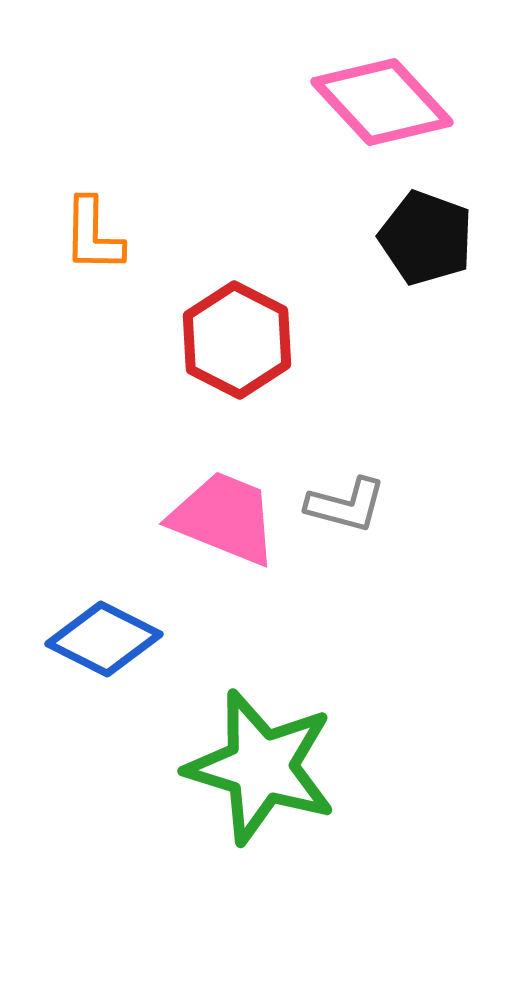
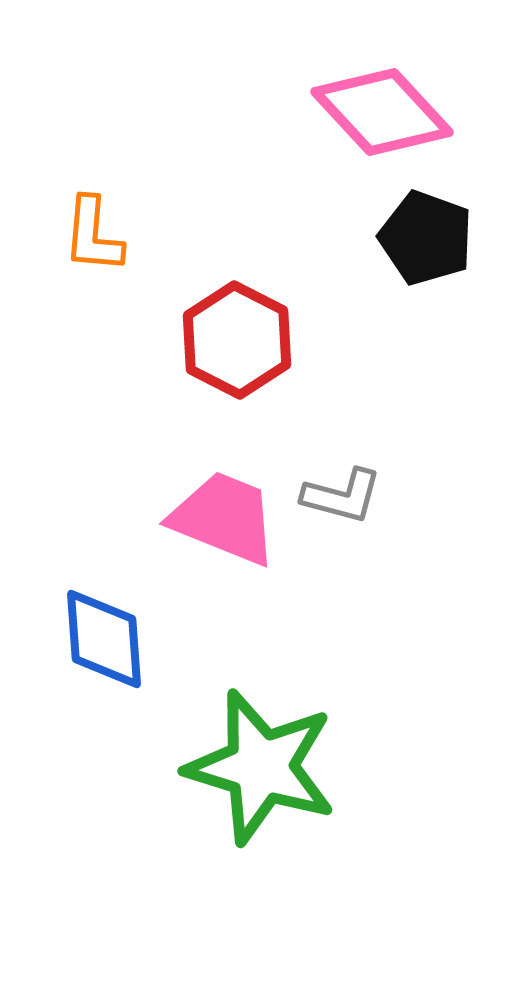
pink diamond: moved 10 px down
orange L-shape: rotated 4 degrees clockwise
gray L-shape: moved 4 px left, 9 px up
blue diamond: rotated 59 degrees clockwise
